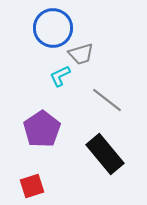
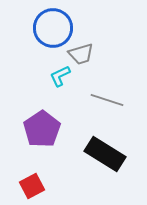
gray line: rotated 20 degrees counterclockwise
black rectangle: rotated 18 degrees counterclockwise
red square: rotated 10 degrees counterclockwise
